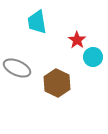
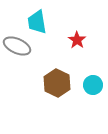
cyan circle: moved 28 px down
gray ellipse: moved 22 px up
